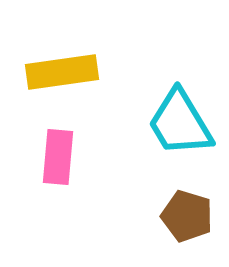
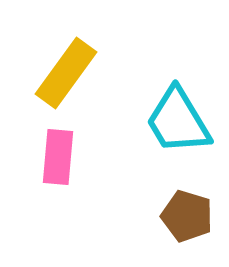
yellow rectangle: moved 4 px right, 1 px down; rotated 46 degrees counterclockwise
cyan trapezoid: moved 2 px left, 2 px up
